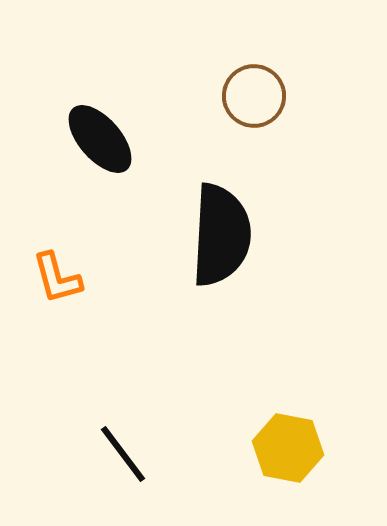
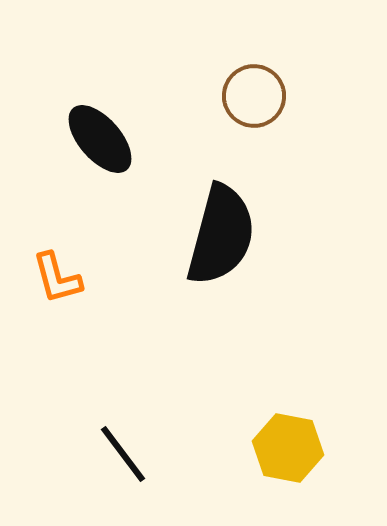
black semicircle: rotated 12 degrees clockwise
